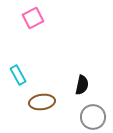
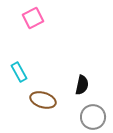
cyan rectangle: moved 1 px right, 3 px up
brown ellipse: moved 1 px right, 2 px up; rotated 25 degrees clockwise
